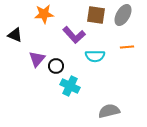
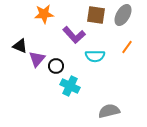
black triangle: moved 5 px right, 11 px down
orange line: rotated 48 degrees counterclockwise
